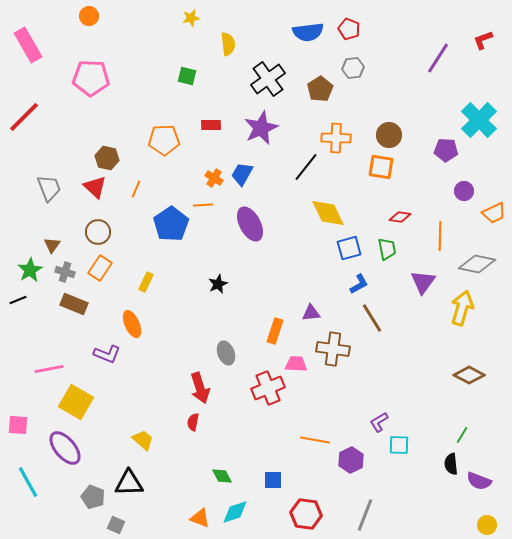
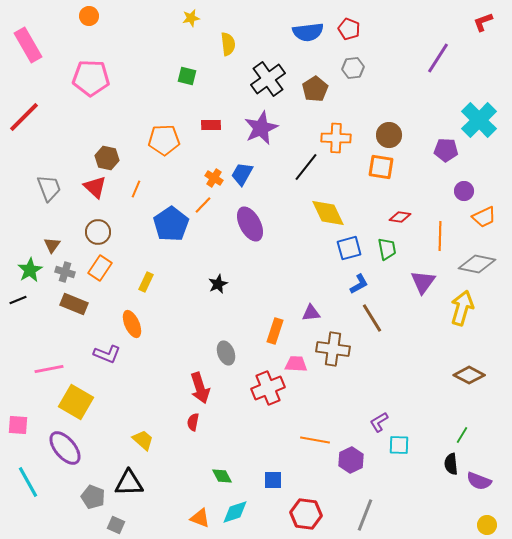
red L-shape at (483, 40): moved 18 px up
brown pentagon at (320, 89): moved 5 px left
orange line at (203, 205): rotated 42 degrees counterclockwise
orange trapezoid at (494, 213): moved 10 px left, 4 px down
